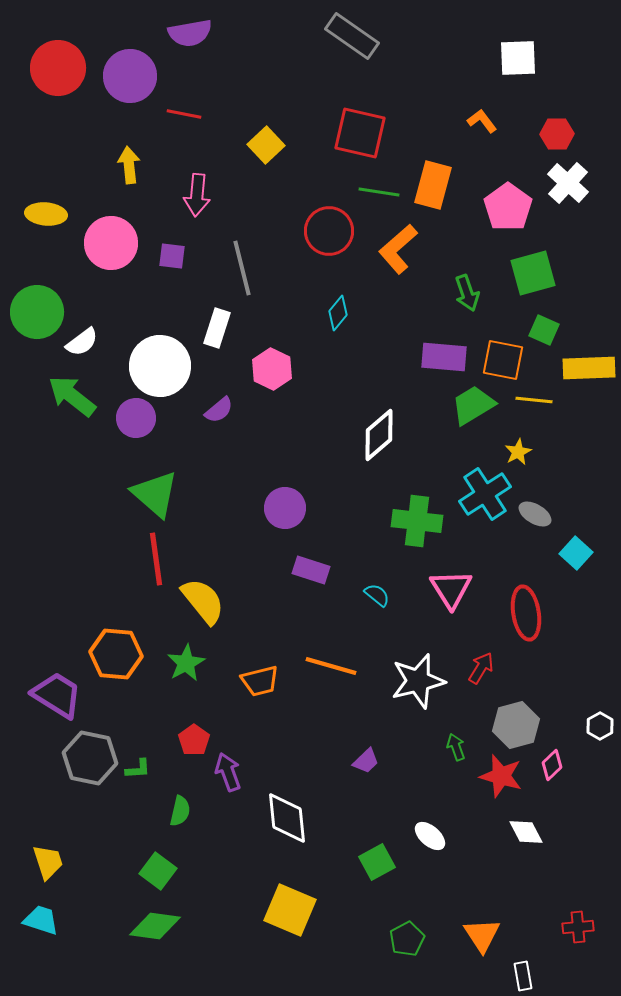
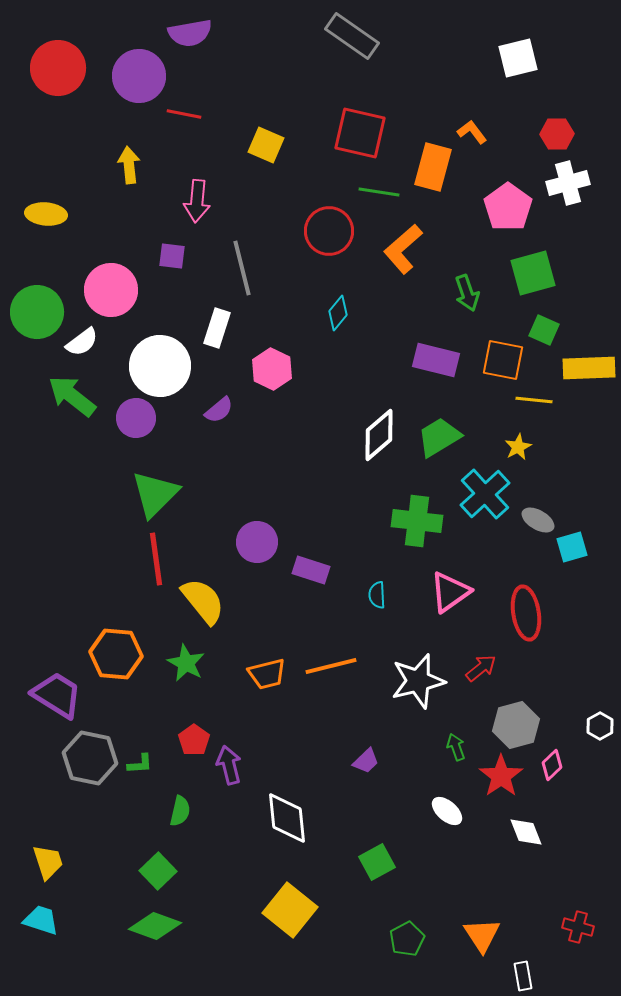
white square at (518, 58): rotated 12 degrees counterclockwise
purple circle at (130, 76): moved 9 px right
orange L-shape at (482, 121): moved 10 px left, 11 px down
yellow square at (266, 145): rotated 24 degrees counterclockwise
white cross at (568, 183): rotated 33 degrees clockwise
orange rectangle at (433, 185): moved 18 px up
pink arrow at (197, 195): moved 6 px down
pink circle at (111, 243): moved 47 px down
orange L-shape at (398, 249): moved 5 px right
purple rectangle at (444, 357): moved 8 px left, 3 px down; rotated 9 degrees clockwise
green trapezoid at (473, 405): moved 34 px left, 32 px down
yellow star at (518, 452): moved 5 px up
green triangle at (155, 494): rotated 34 degrees clockwise
cyan cross at (485, 494): rotated 9 degrees counterclockwise
purple circle at (285, 508): moved 28 px left, 34 px down
gray ellipse at (535, 514): moved 3 px right, 6 px down
cyan square at (576, 553): moved 4 px left, 6 px up; rotated 32 degrees clockwise
pink triangle at (451, 589): moved 1 px left, 3 px down; rotated 27 degrees clockwise
cyan semicircle at (377, 595): rotated 132 degrees counterclockwise
green star at (186, 663): rotated 15 degrees counterclockwise
orange line at (331, 666): rotated 30 degrees counterclockwise
red arrow at (481, 668): rotated 20 degrees clockwise
orange trapezoid at (260, 681): moved 7 px right, 7 px up
green L-shape at (138, 769): moved 2 px right, 5 px up
purple arrow at (228, 772): moved 1 px right, 7 px up; rotated 6 degrees clockwise
red star at (501, 776): rotated 21 degrees clockwise
white diamond at (526, 832): rotated 6 degrees clockwise
white ellipse at (430, 836): moved 17 px right, 25 px up
green square at (158, 871): rotated 9 degrees clockwise
yellow square at (290, 910): rotated 16 degrees clockwise
green diamond at (155, 926): rotated 12 degrees clockwise
red cross at (578, 927): rotated 20 degrees clockwise
